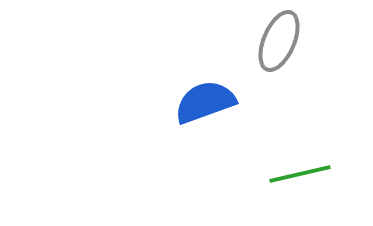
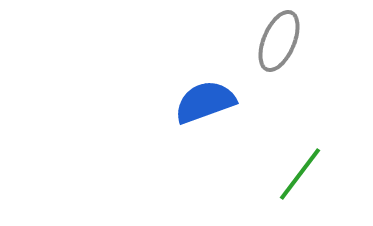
green line: rotated 40 degrees counterclockwise
